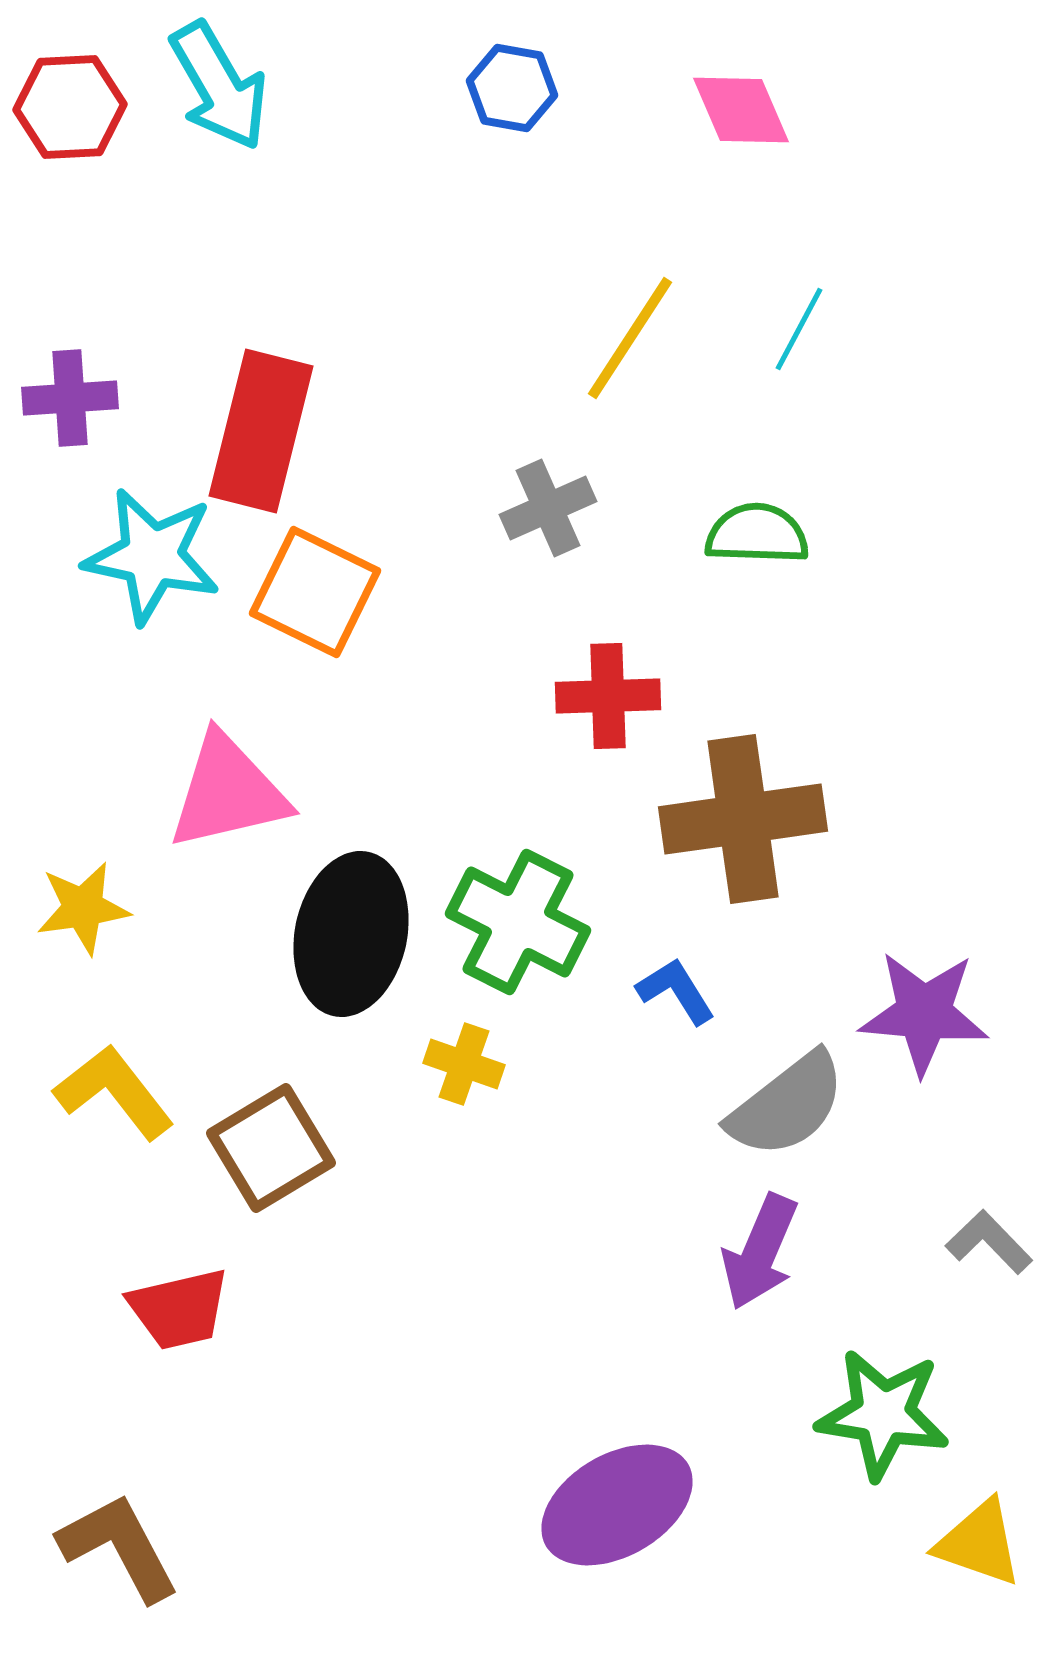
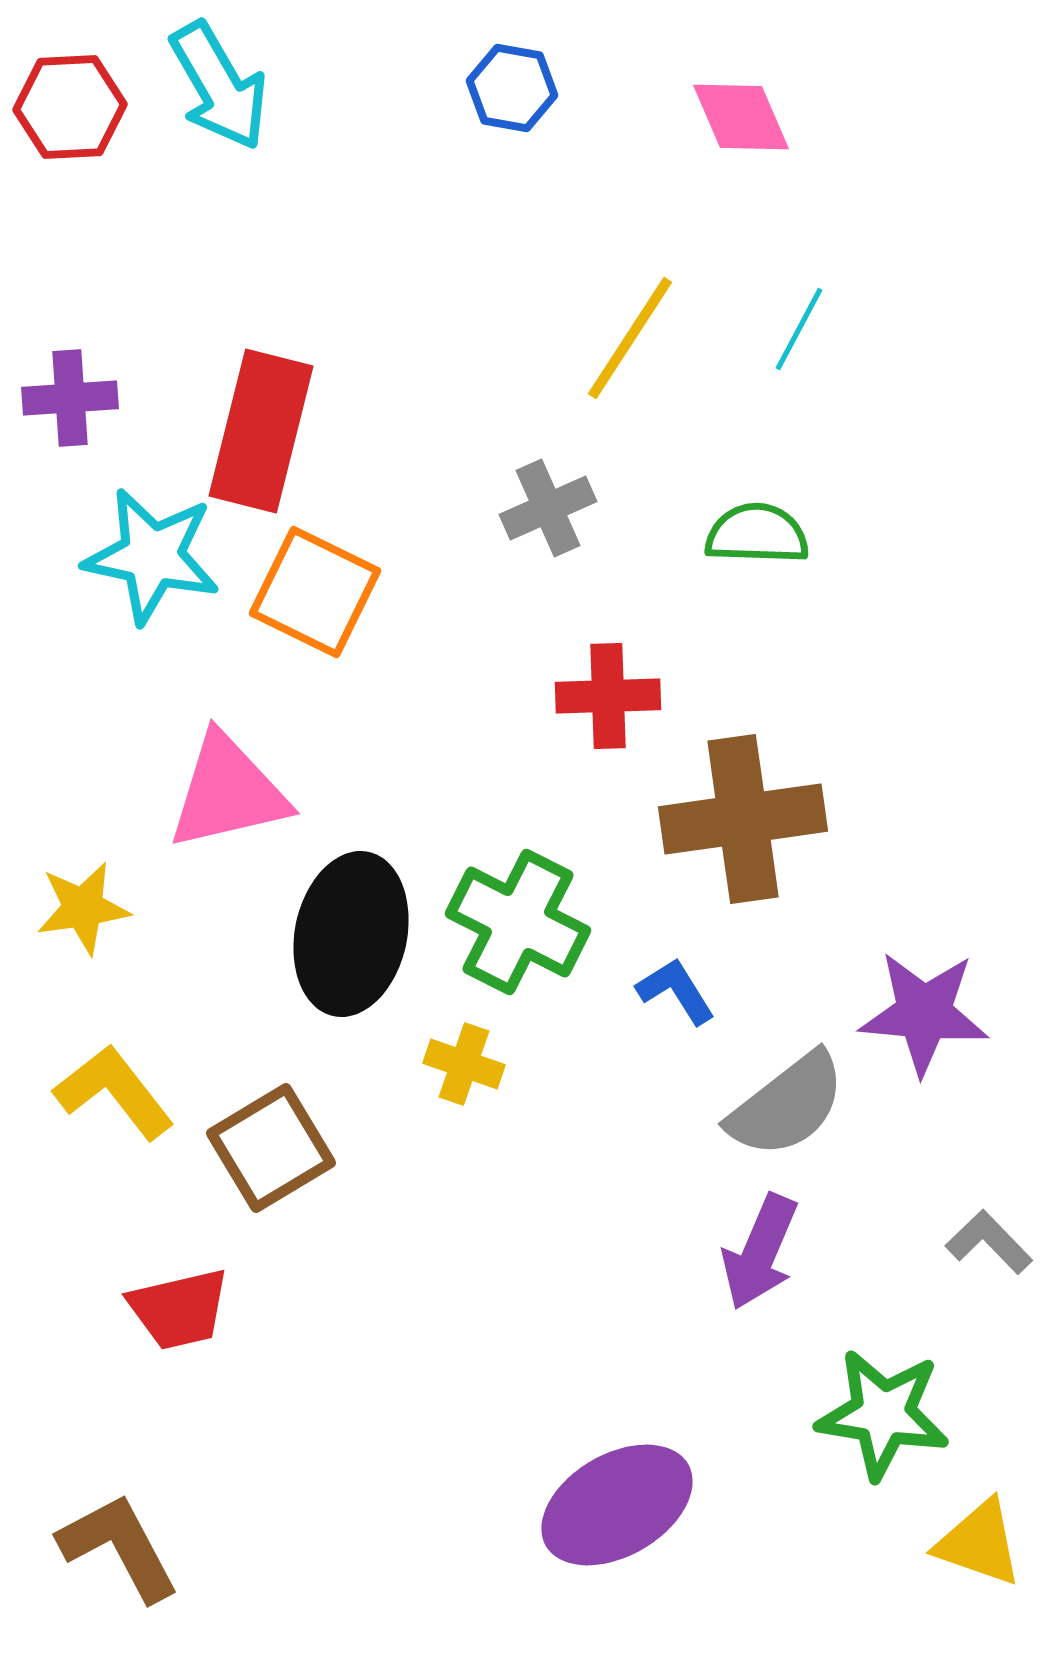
pink diamond: moved 7 px down
